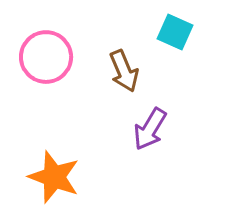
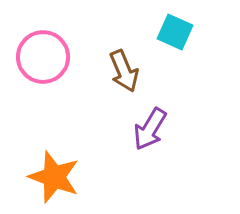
pink circle: moved 3 px left
